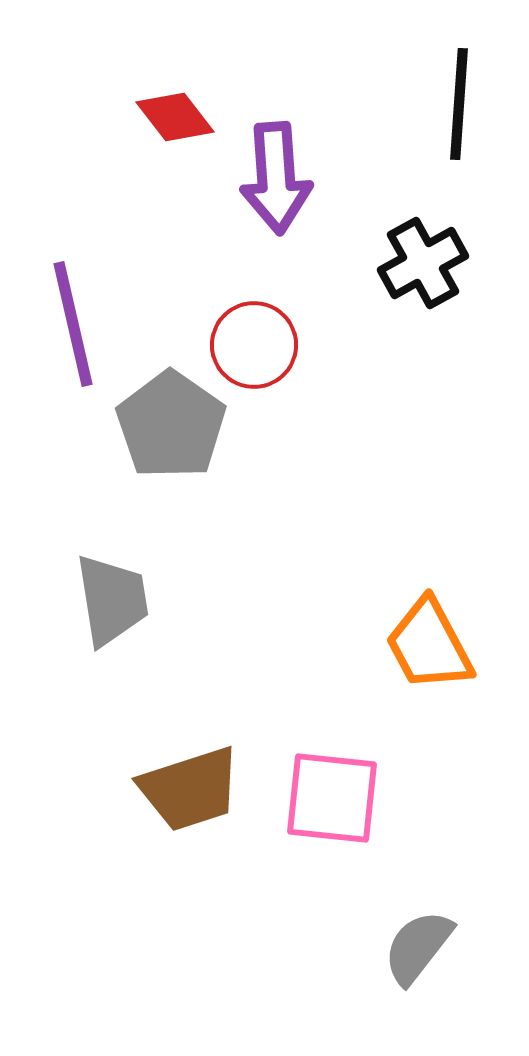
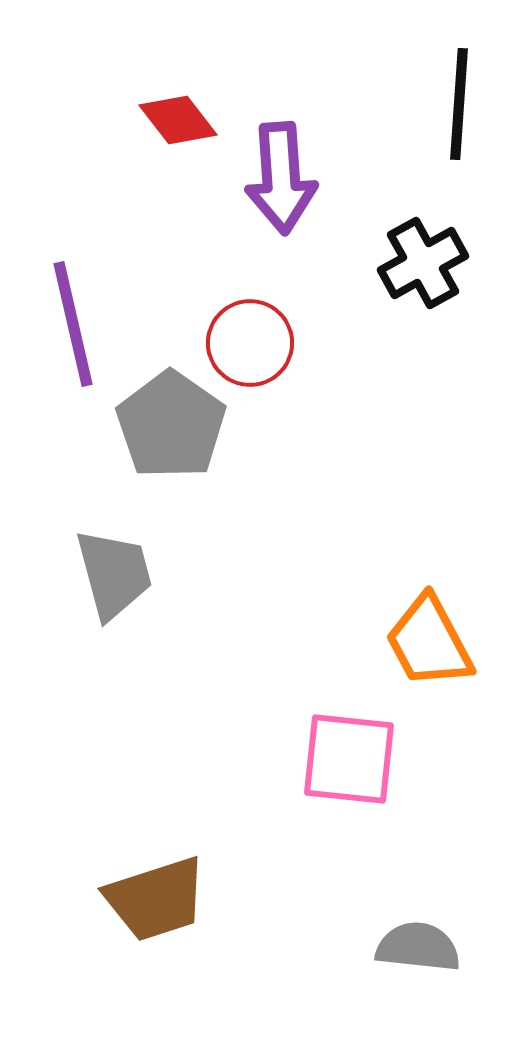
red diamond: moved 3 px right, 3 px down
purple arrow: moved 5 px right
red circle: moved 4 px left, 2 px up
gray trapezoid: moved 2 px right, 26 px up; rotated 6 degrees counterclockwise
orange trapezoid: moved 3 px up
brown trapezoid: moved 34 px left, 110 px down
pink square: moved 17 px right, 39 px up
gray semicircle: rotated 58 degrees clockwise
